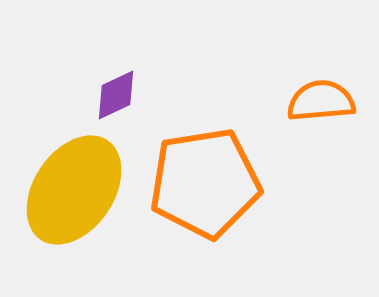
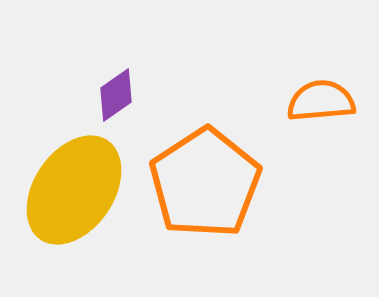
purple diamond: rotated 10 degrees counterclockwise
orange pentagon: rotated 24 degrees counterclockwise
